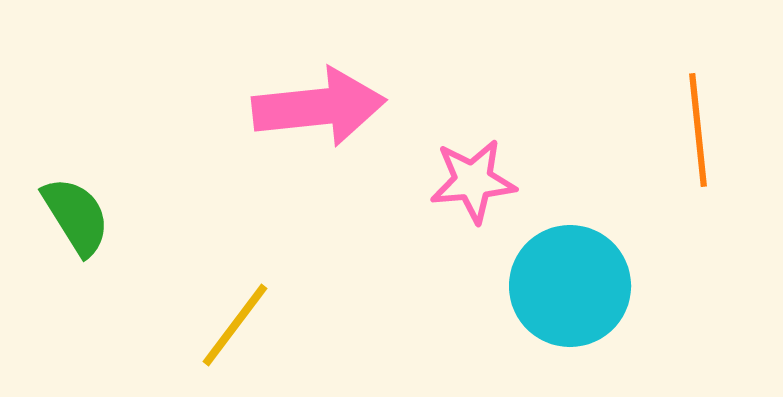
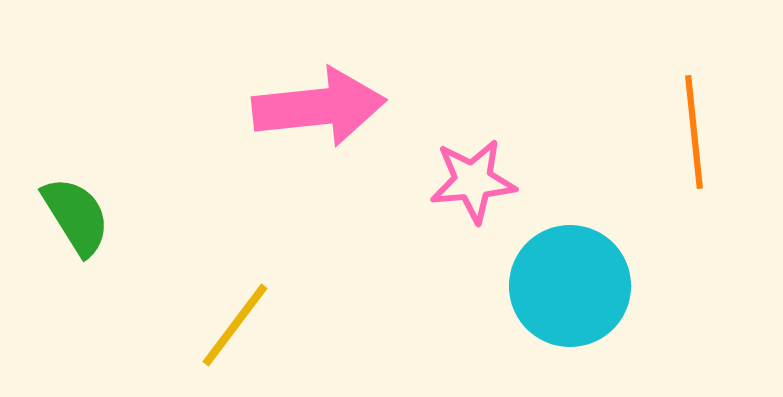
orange line: moved 4 px left, 2 px down
